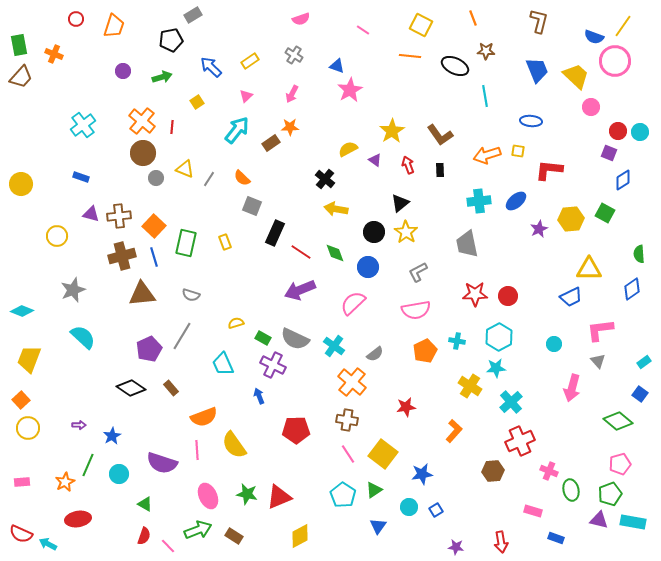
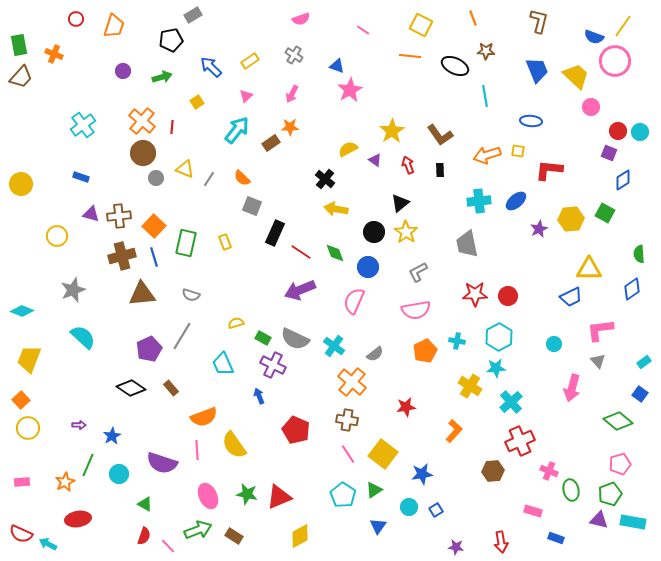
pink semicircle at (353, 303): moved 1 px right, 2 px up; rotated 24 degrees counterclockwise
red pentagon at (296, 430): rotated 24 degrees clockwise
